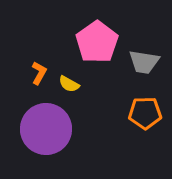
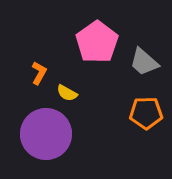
gray trapezoid: rotated 32 degrees clockwise
yellow semicircle: moved 2 px left, 9 px down
orange pentagon: moved 1 px right
purple circle: moved 5 px down
